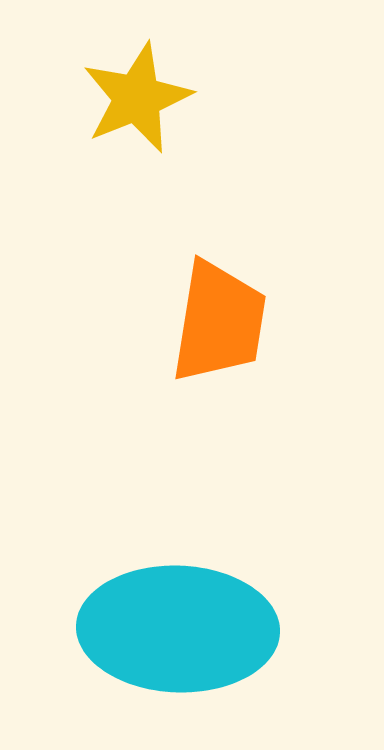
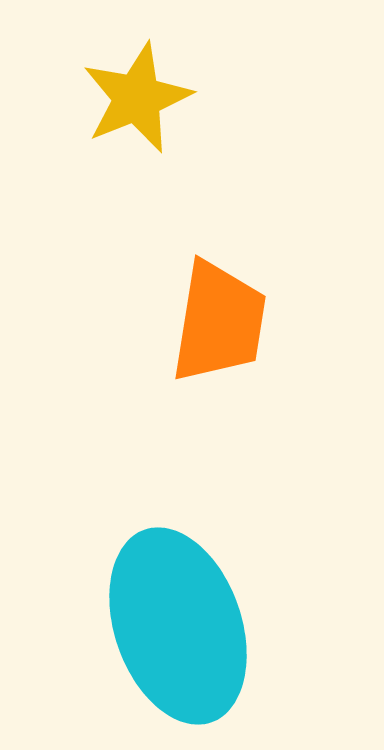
cyan ellipse: moved 3 px up; rotated 69 degrees clockwise
